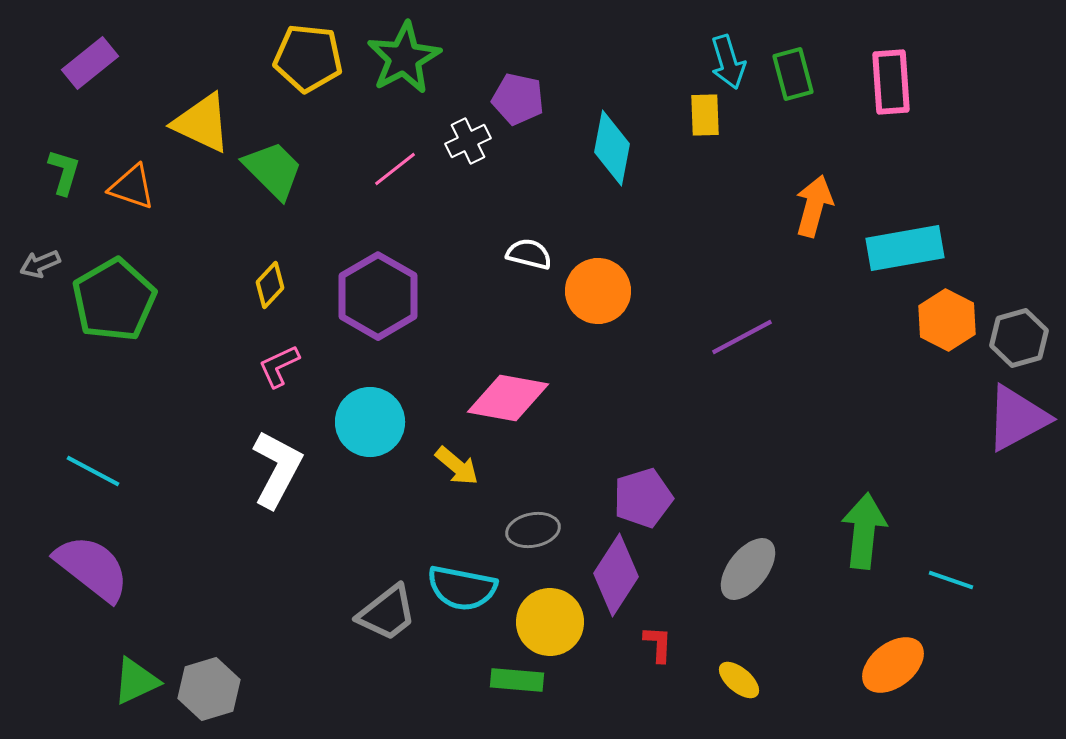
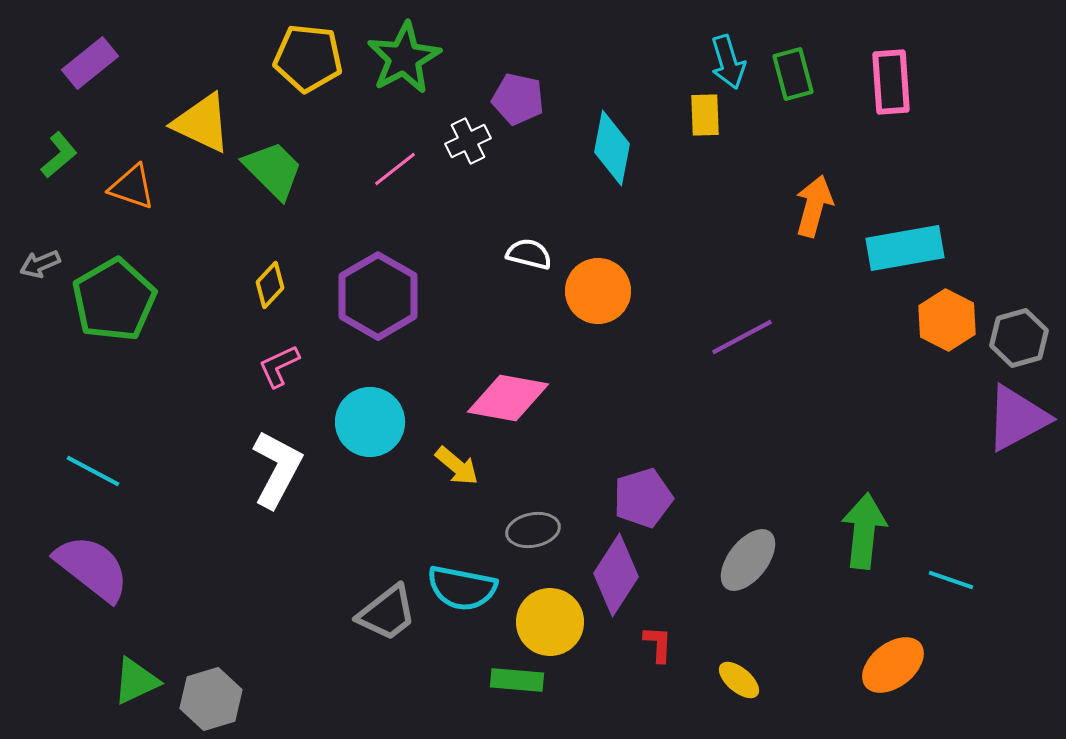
green L-shape at (64, 172): moved 5 px left, 17 px up; rotated 33 degrees clockwise
gray ellipse at (748, 569): moved 9 px up
gray hexagon at (209, 689): moved 2 px right, 10 px down
